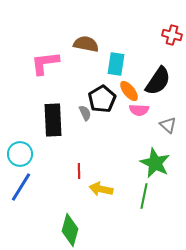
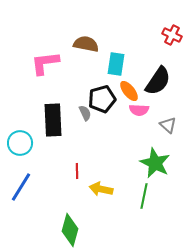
red cross: rotated 12 degrees clockwise
black pentagon: rotated 16 degrees clockwise
cyan circle: moved 11 px up
red line: moved 2 px left
